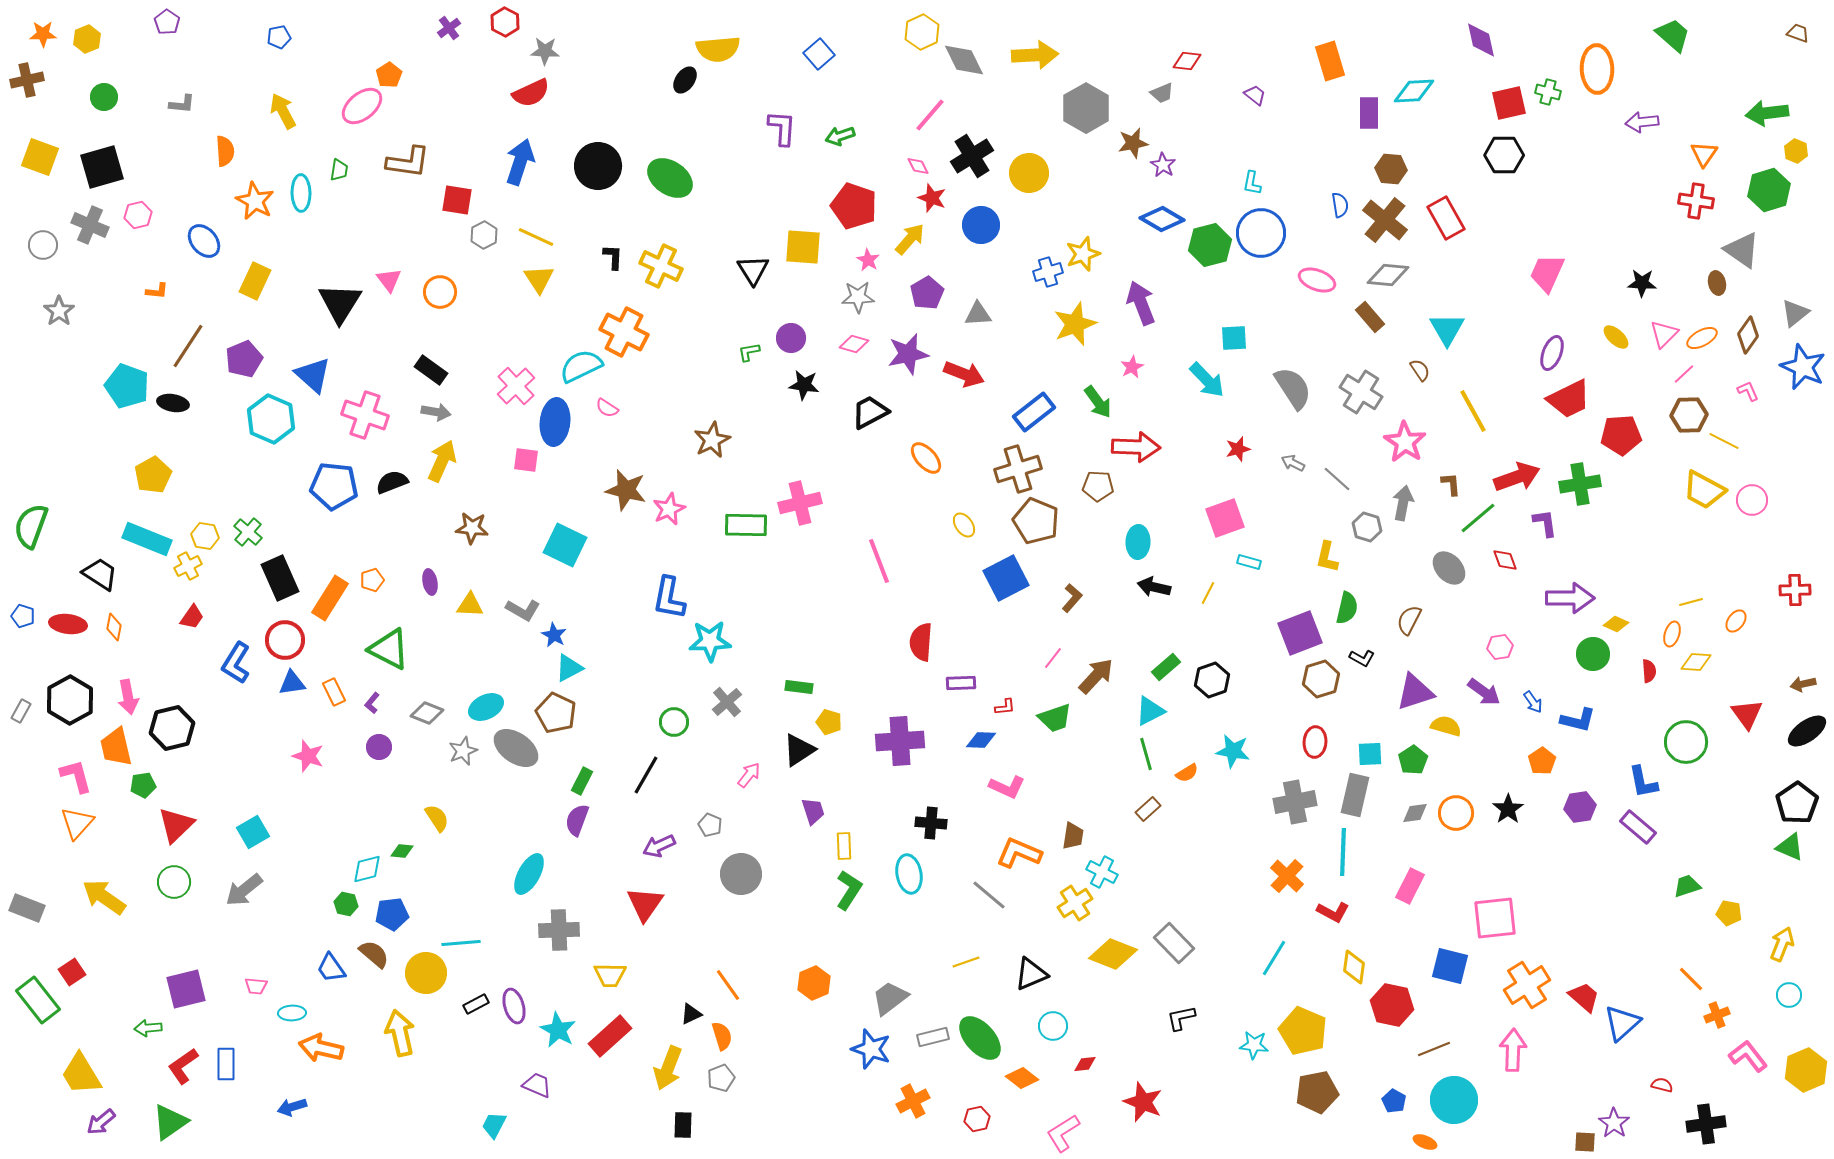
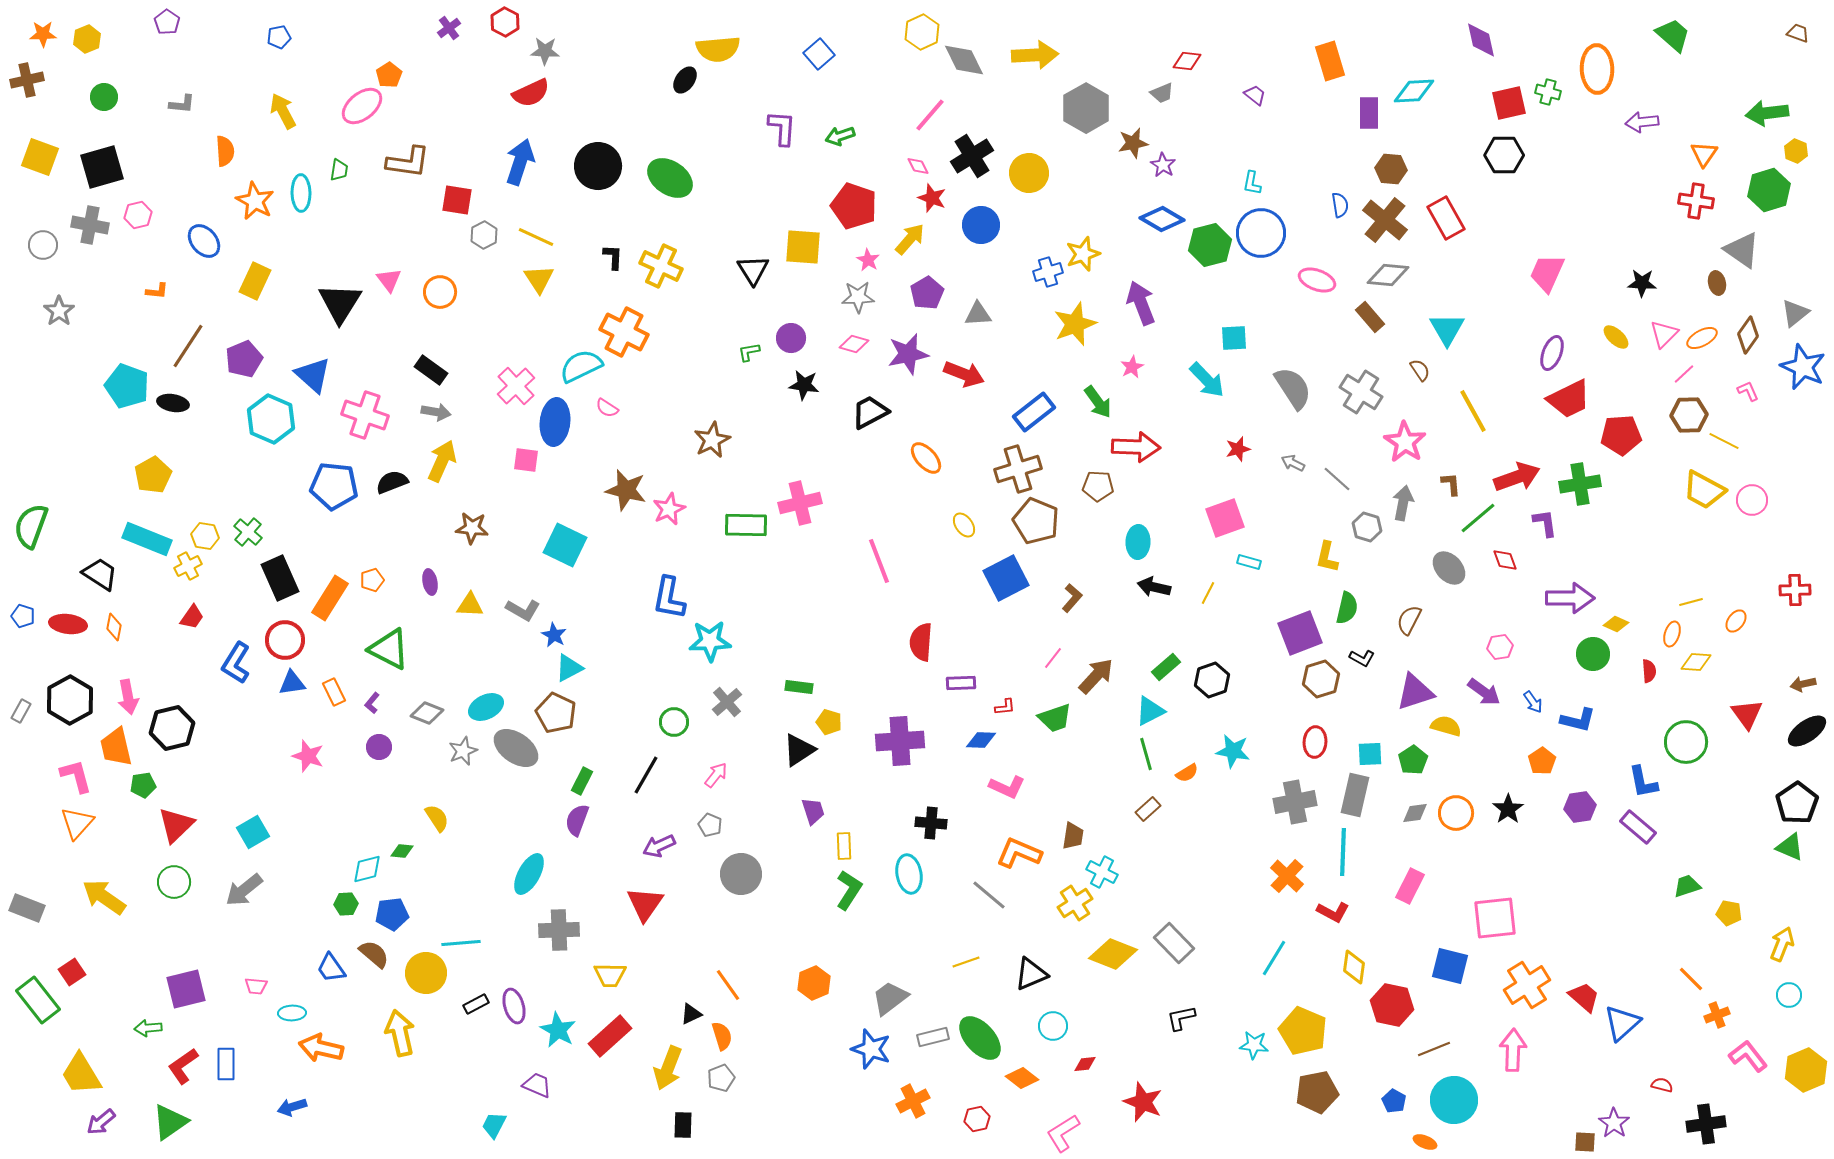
gray cross at (90, 225): rotated 12 degrees counterclockwise
pink arrow at (749, 775): moved 33 px left
green hexagon at (346, 904): rotated 15 degrees counterclockwise
